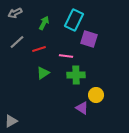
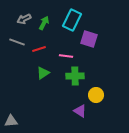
gray arrow: moved 9 px right, 6 px down
cyan rectangle: moved 2 px left
gray line: rotated 63 degrees clockwise
green cross: moved 1 px left, 1 px down
purple triangle: moved 2 px left, 3 px down
gray triangle: rotated 24 degrees clockwise
